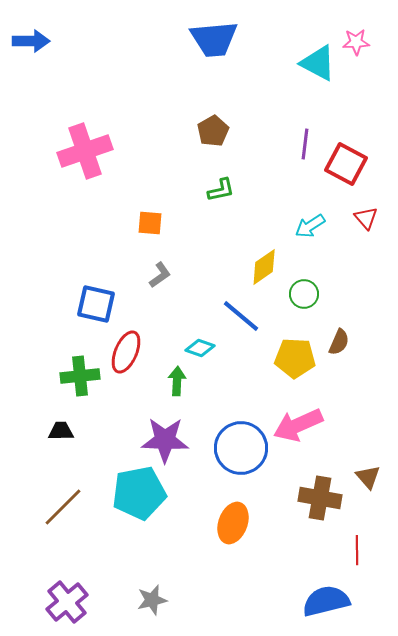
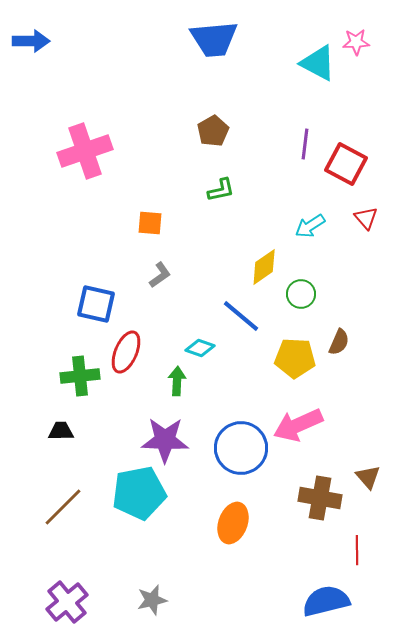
green circle: moved 3 px left
